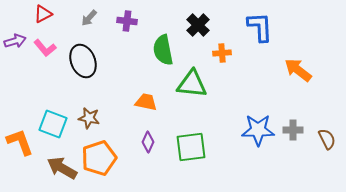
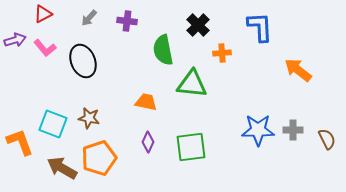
purple arrow: moved 1 px up
